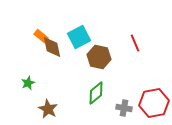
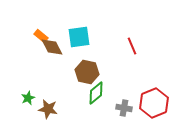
cyan square: rotated 20 degrees clockwise
red line: moved 3 px left, 3 px down
brown diamond: rotated 15 degrees counterclockwise
brown hexagon: moved 12 px left, 15 px down
green star: moved 15 px down
red hexagon: rotated 12 degrees counterclockwise
brown star: rotated 18 degrees counterclockwise
